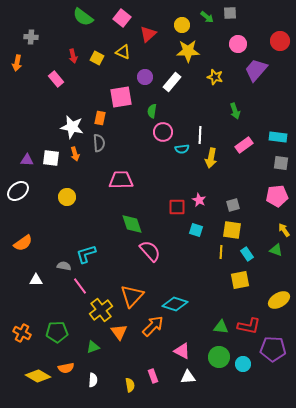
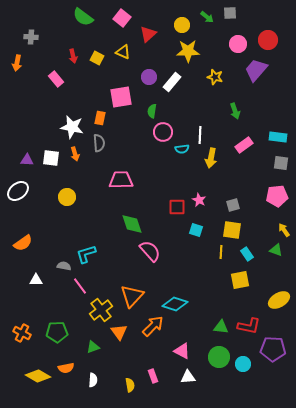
red circle at (280, 41): moved 12 px left, 1 px up
purple circle at (145, 77): moved 4 px right
